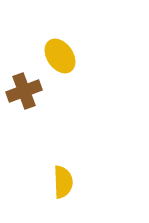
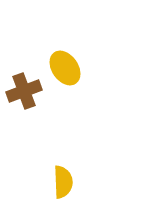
yellow ellipse: moved 5 px right, 12 px down
